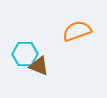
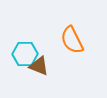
orange semicircle: moved 5 px left, 9 px down; rotated 96 degrees counterclockwise
